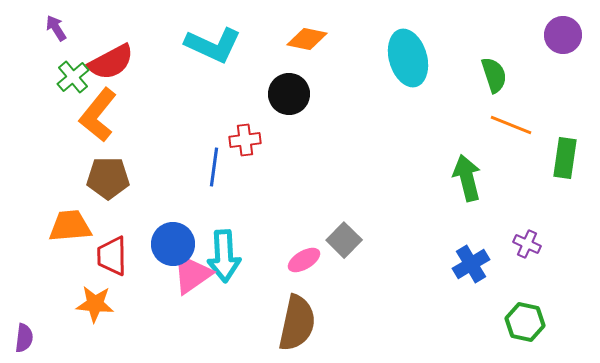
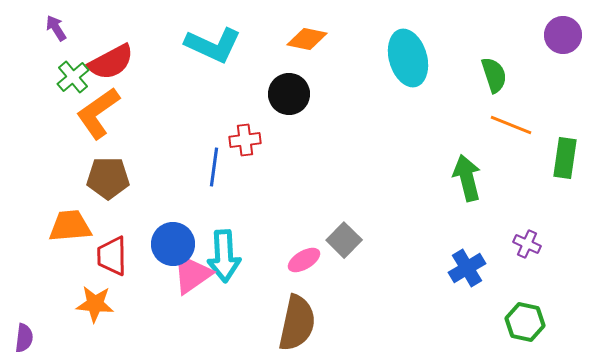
orange L-shape: moved 2 px up; rotated 16 degrees clockwise
blue cross: moved 4 px left, 4 px down
